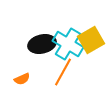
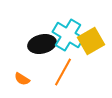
yellow square: moved 1 px down
cyan cross: moved 9 px up
orange semicircle: rotated 56 degrees clockwise
